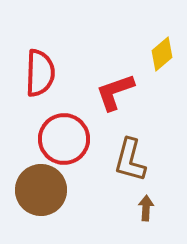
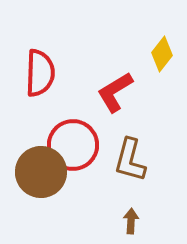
yellow diamond: rotated 12 degrees counterclockwise
red L-shape: rotated 12 degrees counterclockwise
red circle: moved 9 px right, 6 px down
brown circle: moved 18 px up
brown arrow: moved 15 px left, 13 px down
